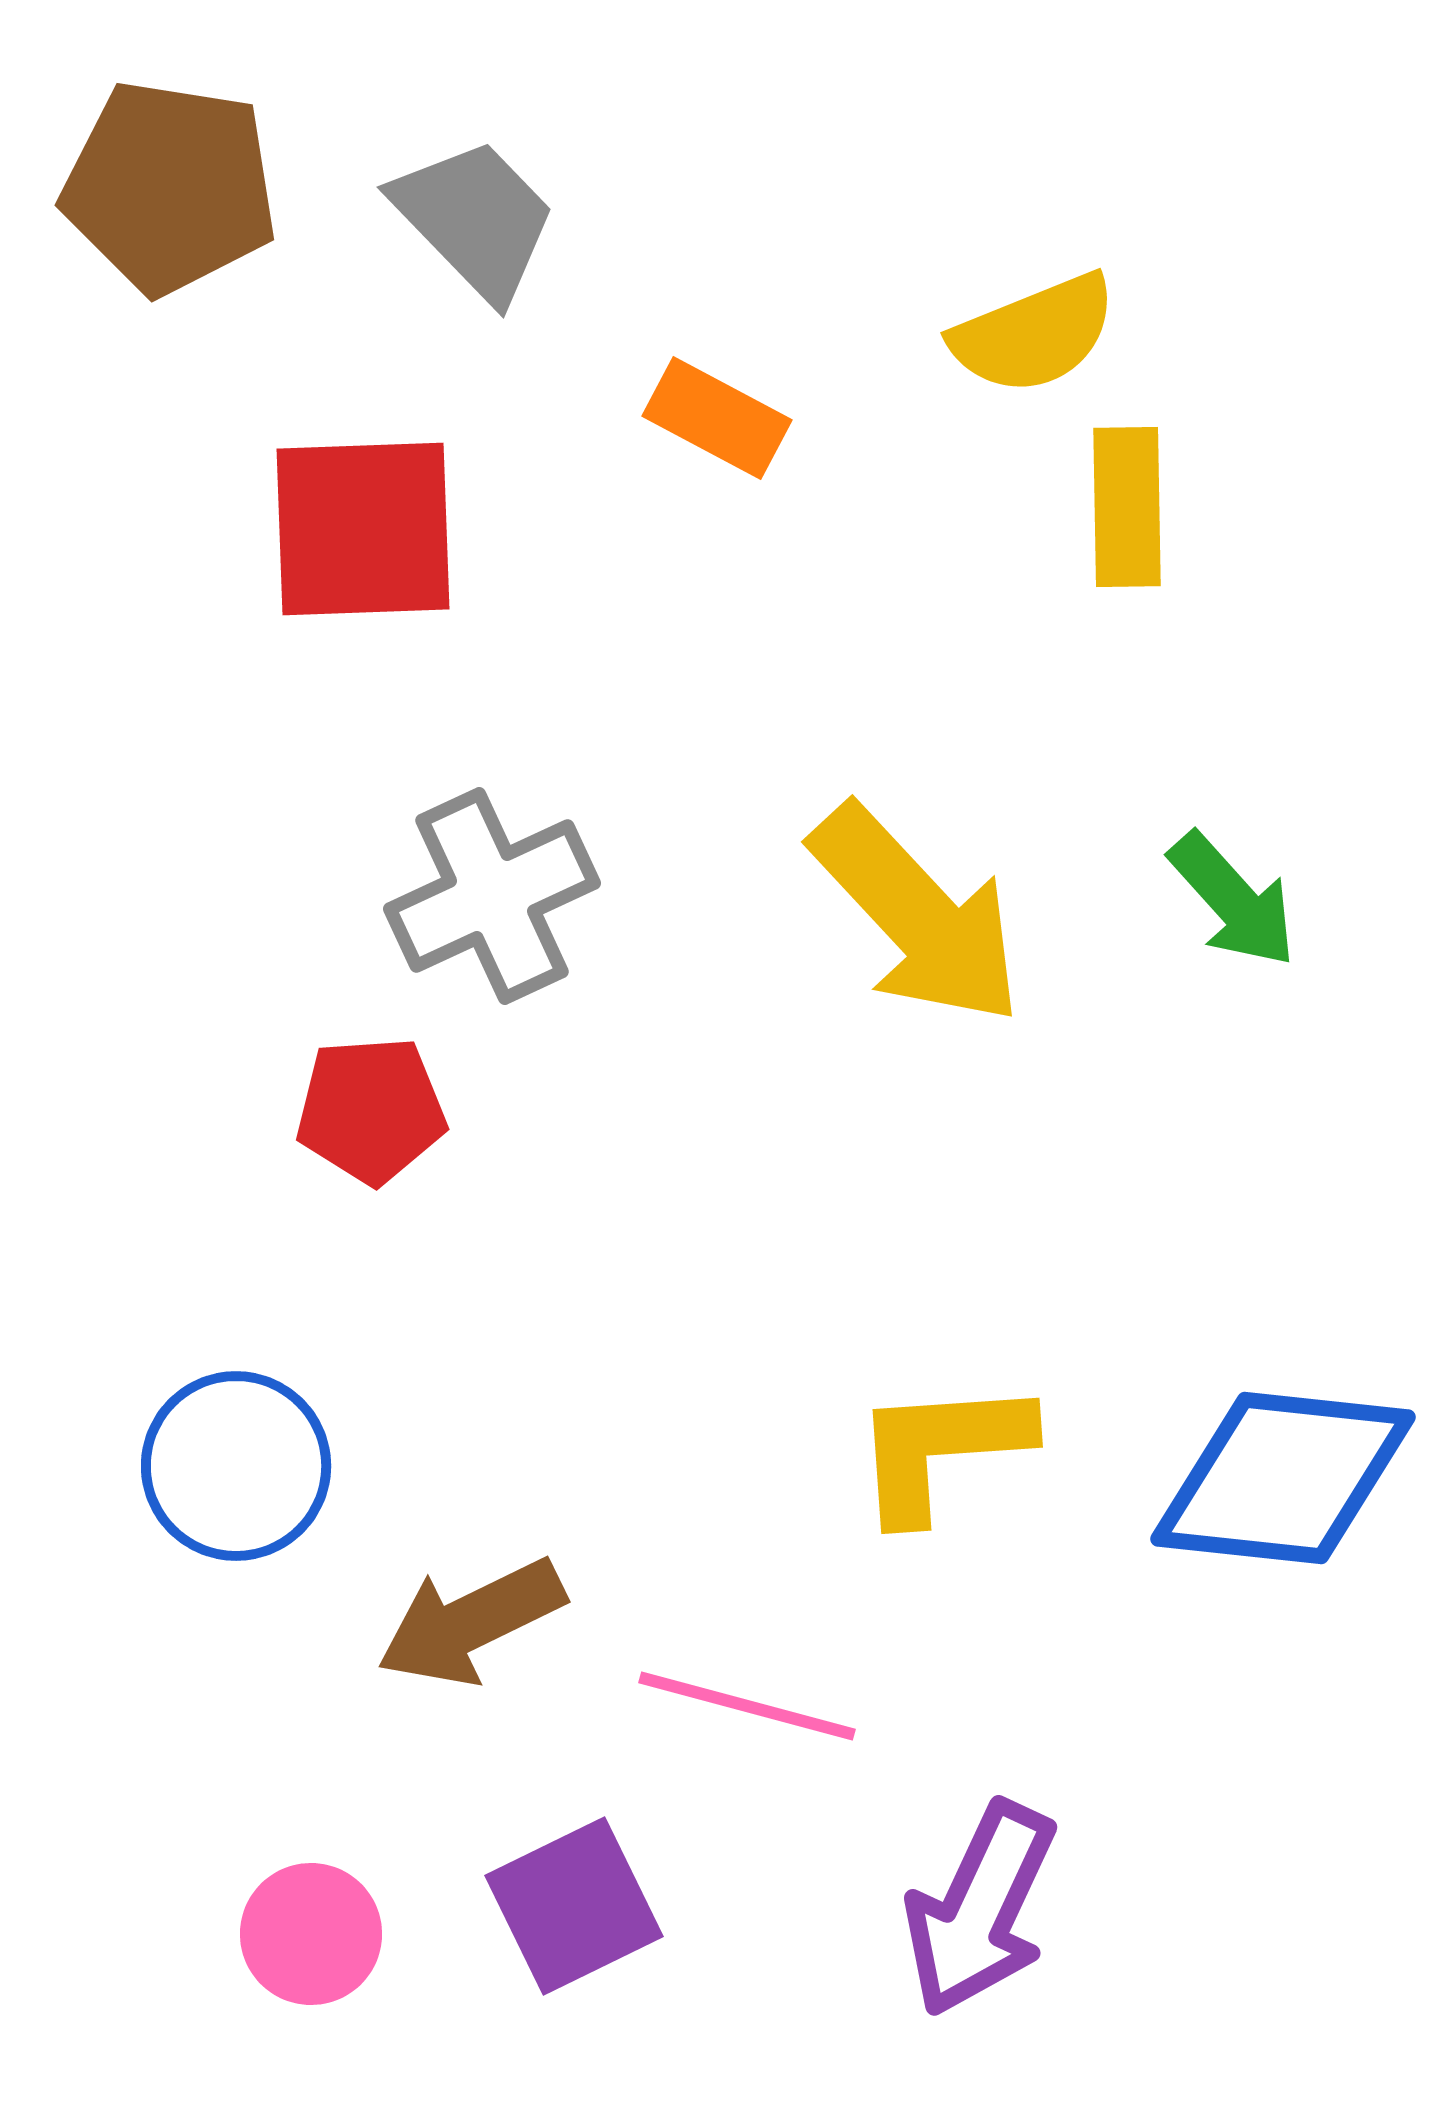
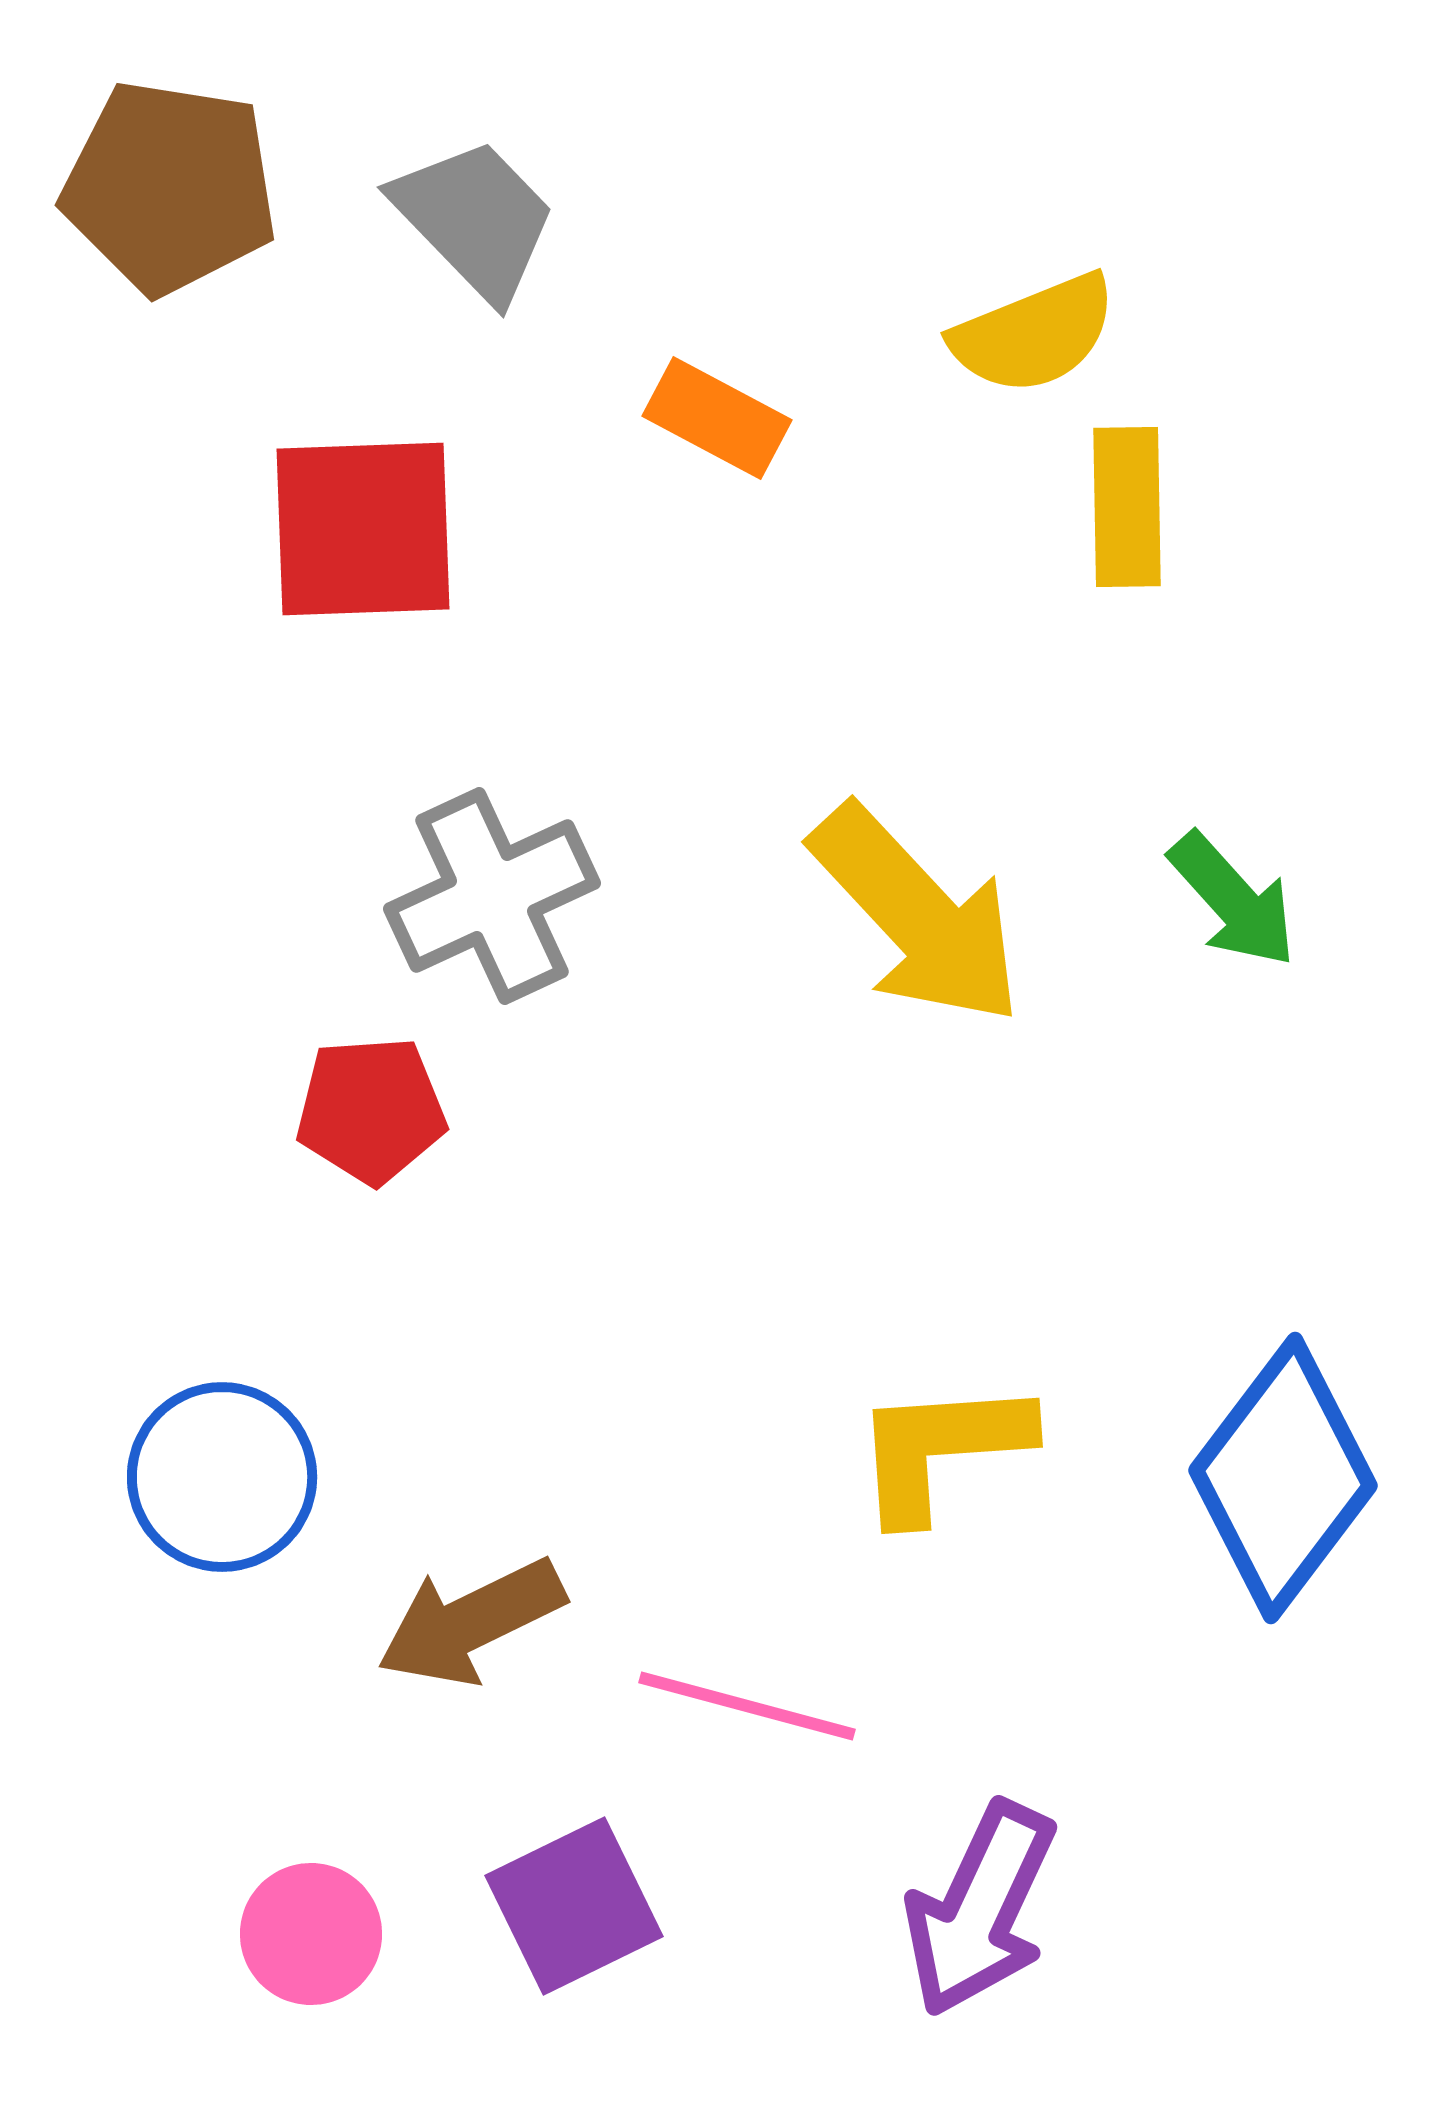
blue circle: moved 14 px left, 11 px down
blue diamond: rotated 59 degrees counterclockwise
